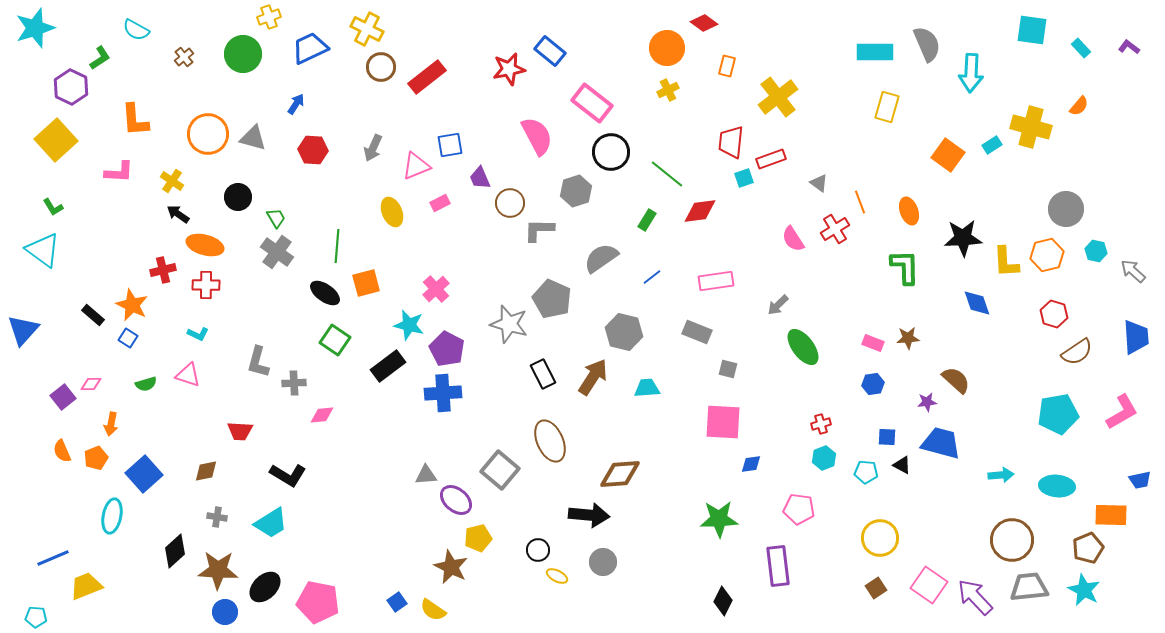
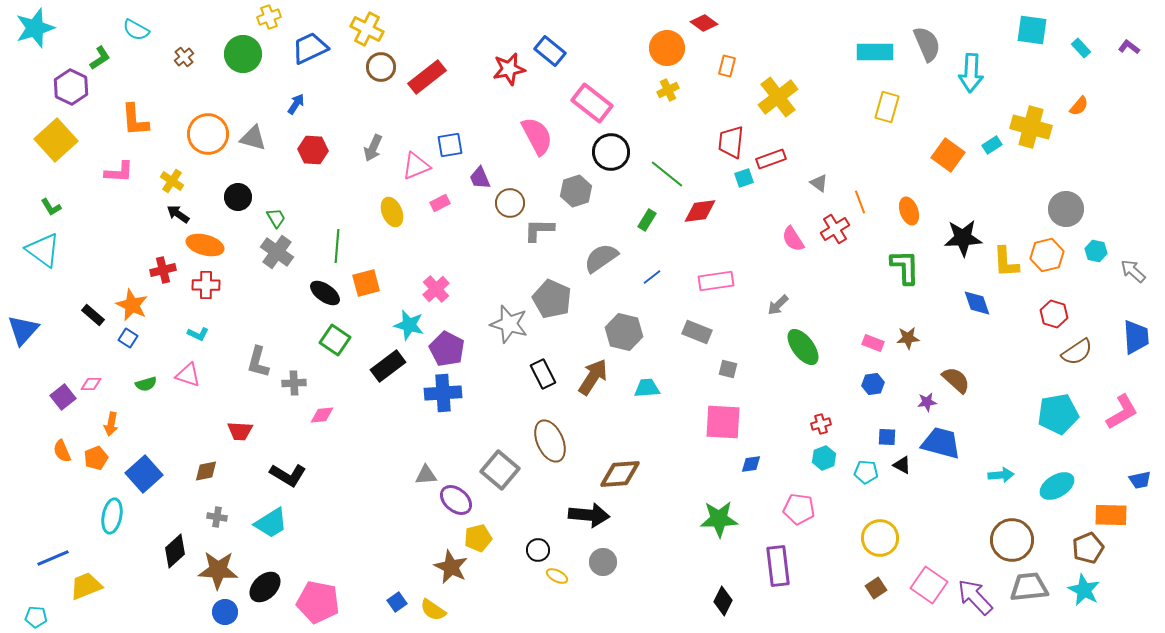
green L-shape at (53, 207): moved 2 px left
cyan ellipse at (1057, 486): rotated 36 degrees counterclockwise
